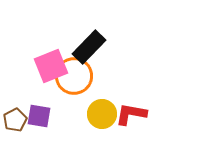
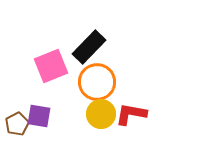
orange circle: moved 23 px right, 6 px down
yellow circle: moved 1 px left
brown pentagon: moved 2 px right, 4 px down
